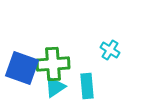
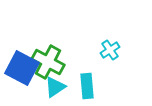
cyan cross: rotated 24 degrees clockwise
green cross: moved 5 px left, 2 px up; rotated 32 degrees clockwise
blue square: rotated 8 degrees clockwise
